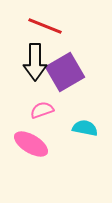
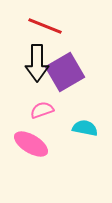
black arrow: moved 2 px right, 1 px down
